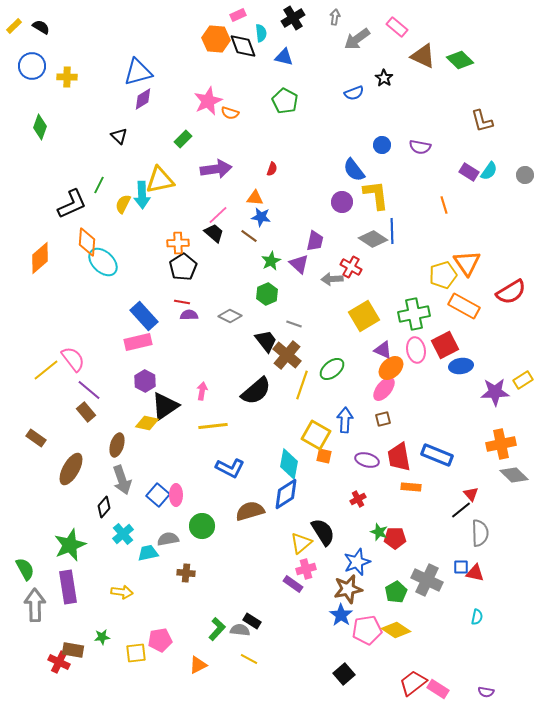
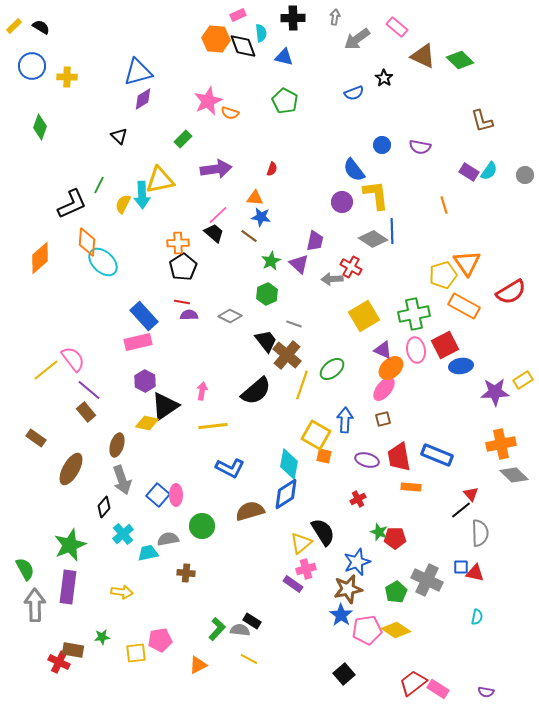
black cross at (293, 18): rotated 30 degrees clockwise
purple rectangle at (68, 587): rotated 16 degrees clockwise
